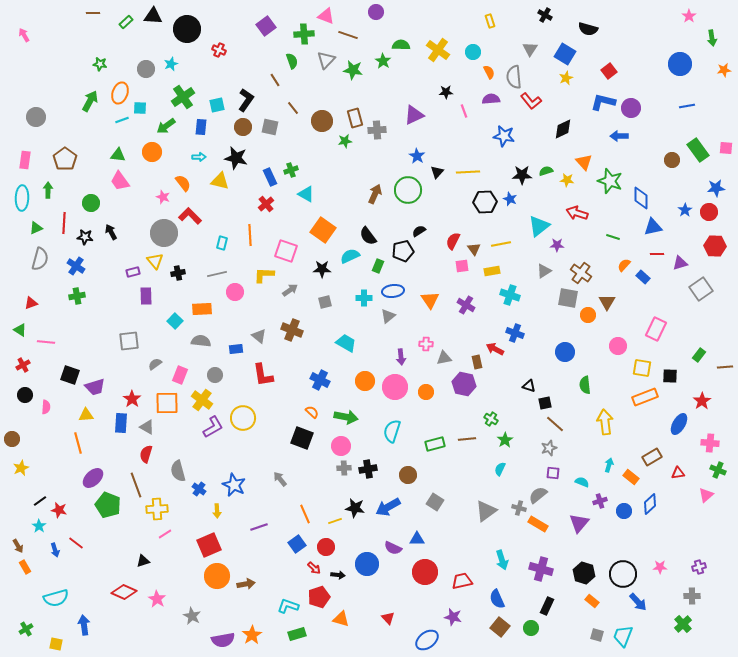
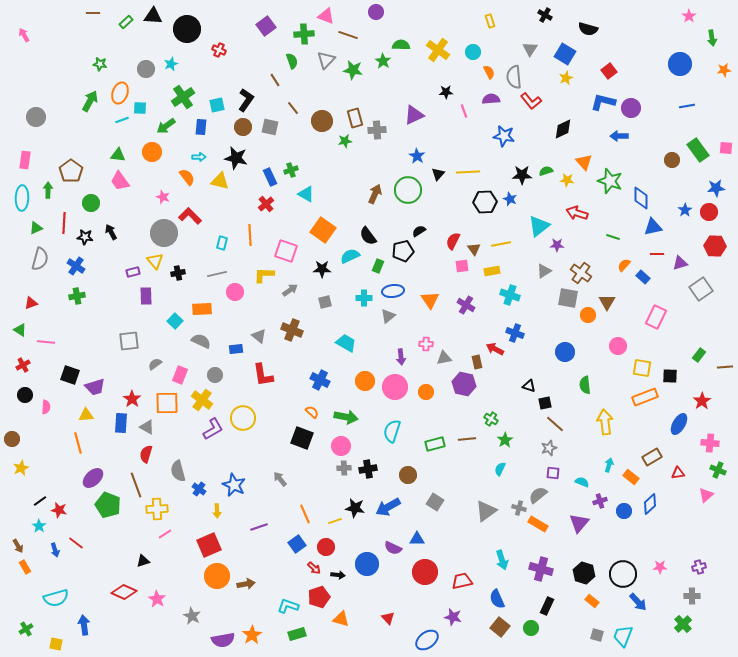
brown pentagon at (65, 159): moved 6 px right, 12 px down
black triangle at (437, 172): moved 1 px right, 2 px down
orange semicircle at (183, 183): moved 4 px right, 6 px up
pink rectangle at (656, 329): moved 12 px up
gray semicircle at (201, 341): rotated 18 degrees clockwise
purple L-shape at (213, 427): moved 2 px down
